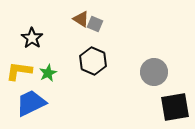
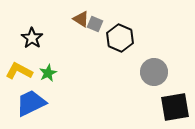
black hexagon: moved 27 px right, 23 px up
yellow L-shape: rotated 20 degrees clockwise
